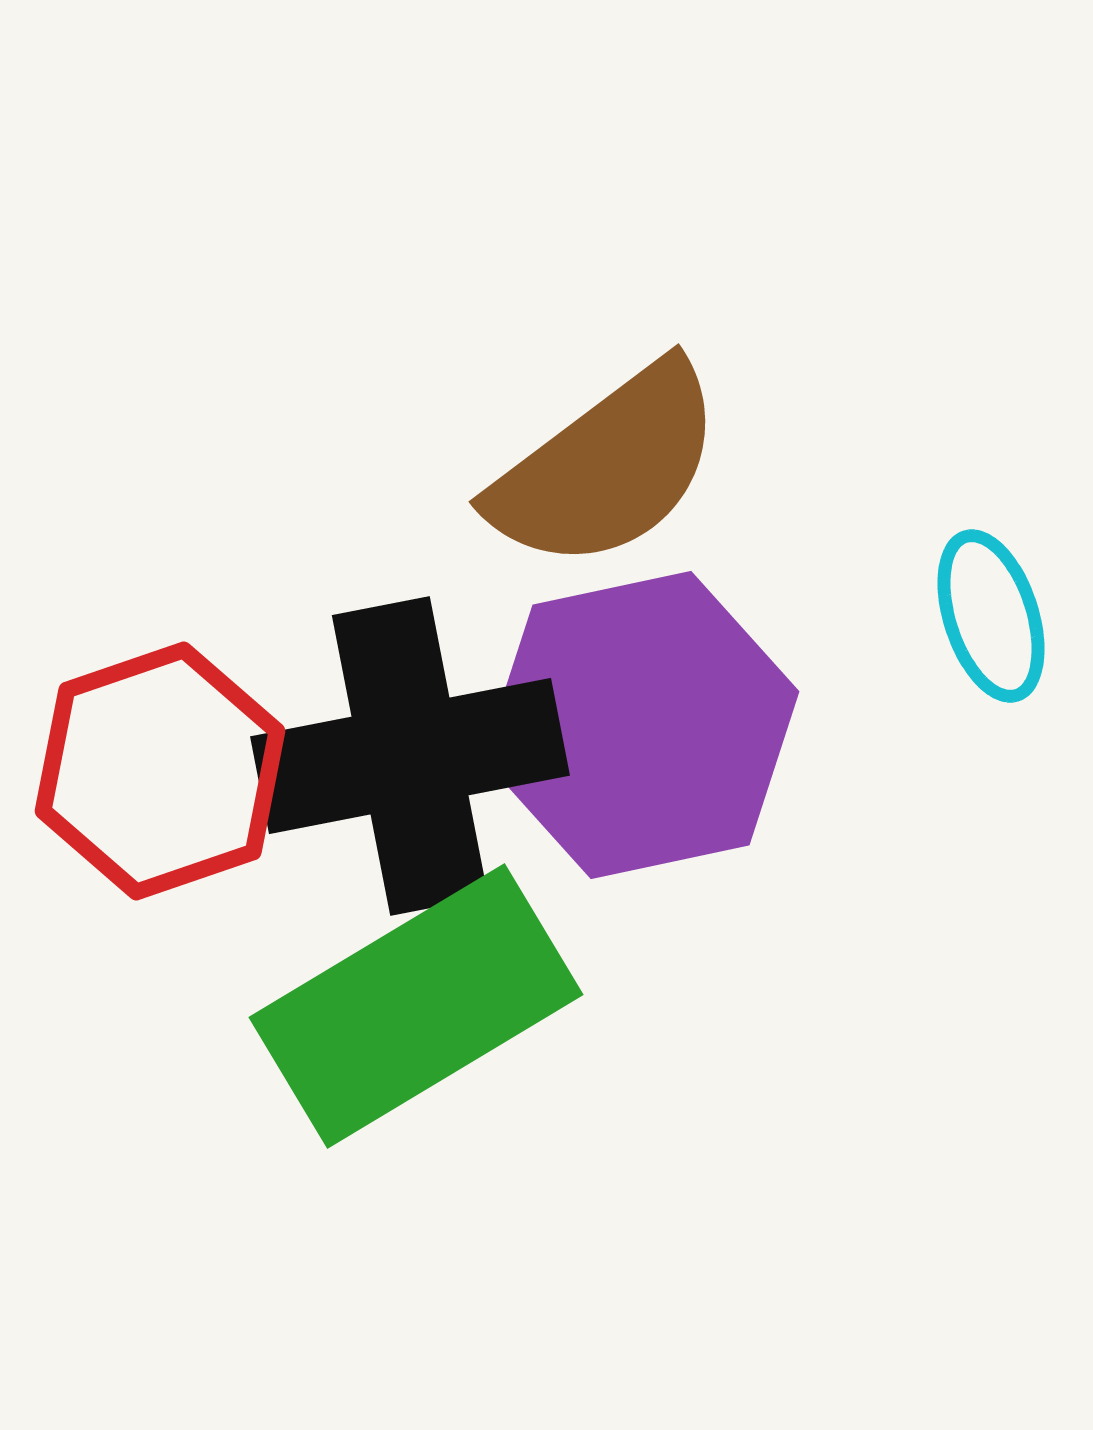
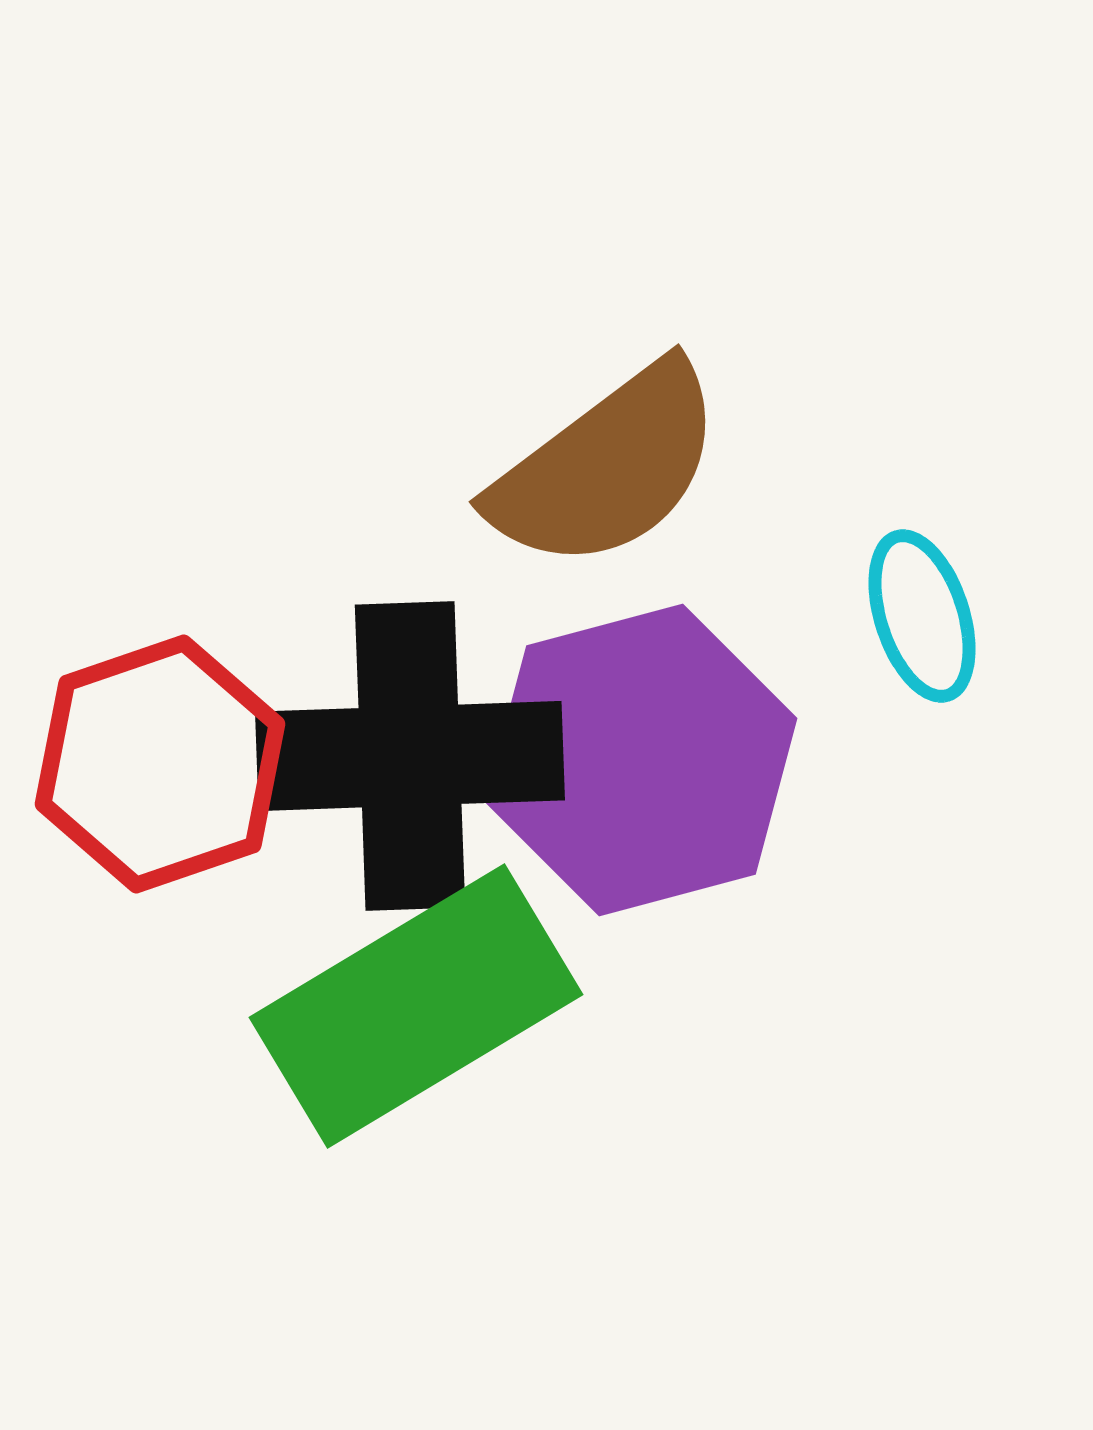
cyan ellipse: moved 69 px left
purple hexagon: moved 35 px down; rotated 3 degrees counterclockwise
black cross: rotated 9 degrees clockwise
red hexagon: moved 7 px up
